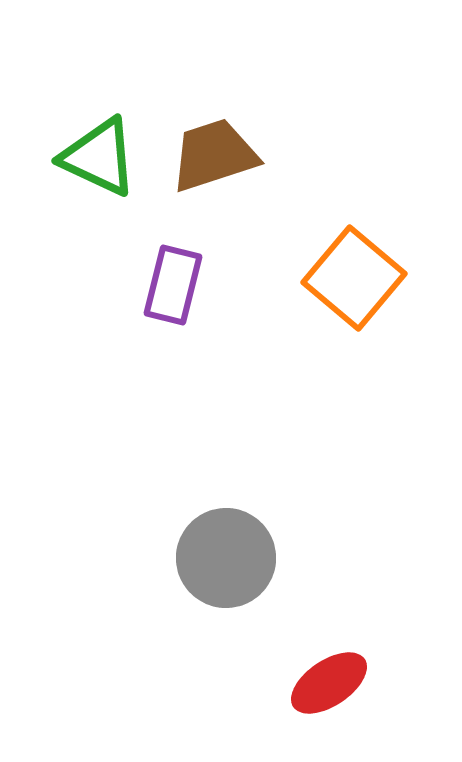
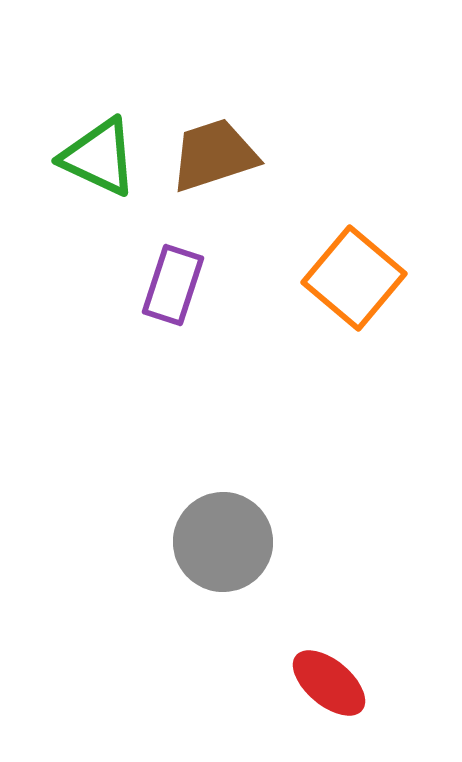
purple rectangle: rotated 4 degrees clockwise
gray circle: moved 3 px left, 16 px up
red ellipse: rotated 74 degrees clockwise
